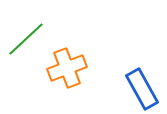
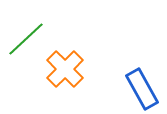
orange cross: moved 2 px left, 1 px down; rotated 24 degrees counterclockwise
